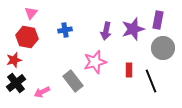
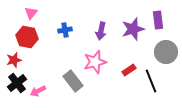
purple rectangle: rotated 18 degrees counterclockwise
purple arrow: moved 5 px left
gray circle: moved 3 px right, 4 px down
red rectangle: rotated 56 degrees clockwise
black cross: moved 1 px right
pink arrow: moved 4 px left, 1 px up
